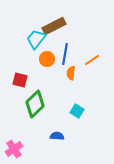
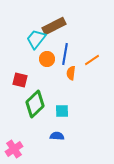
cyan square: moved 15 px left; rotated 32 degrees counterclockwise
